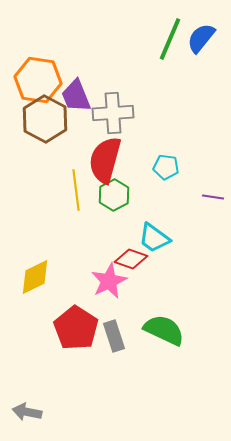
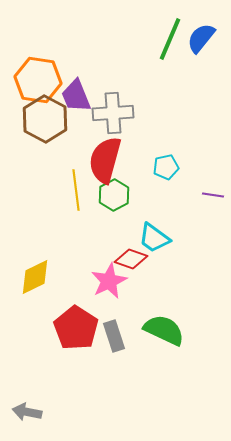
cyan pentagon: rotated 20 degrees counterclockwise
purple line: moved 2 px up
